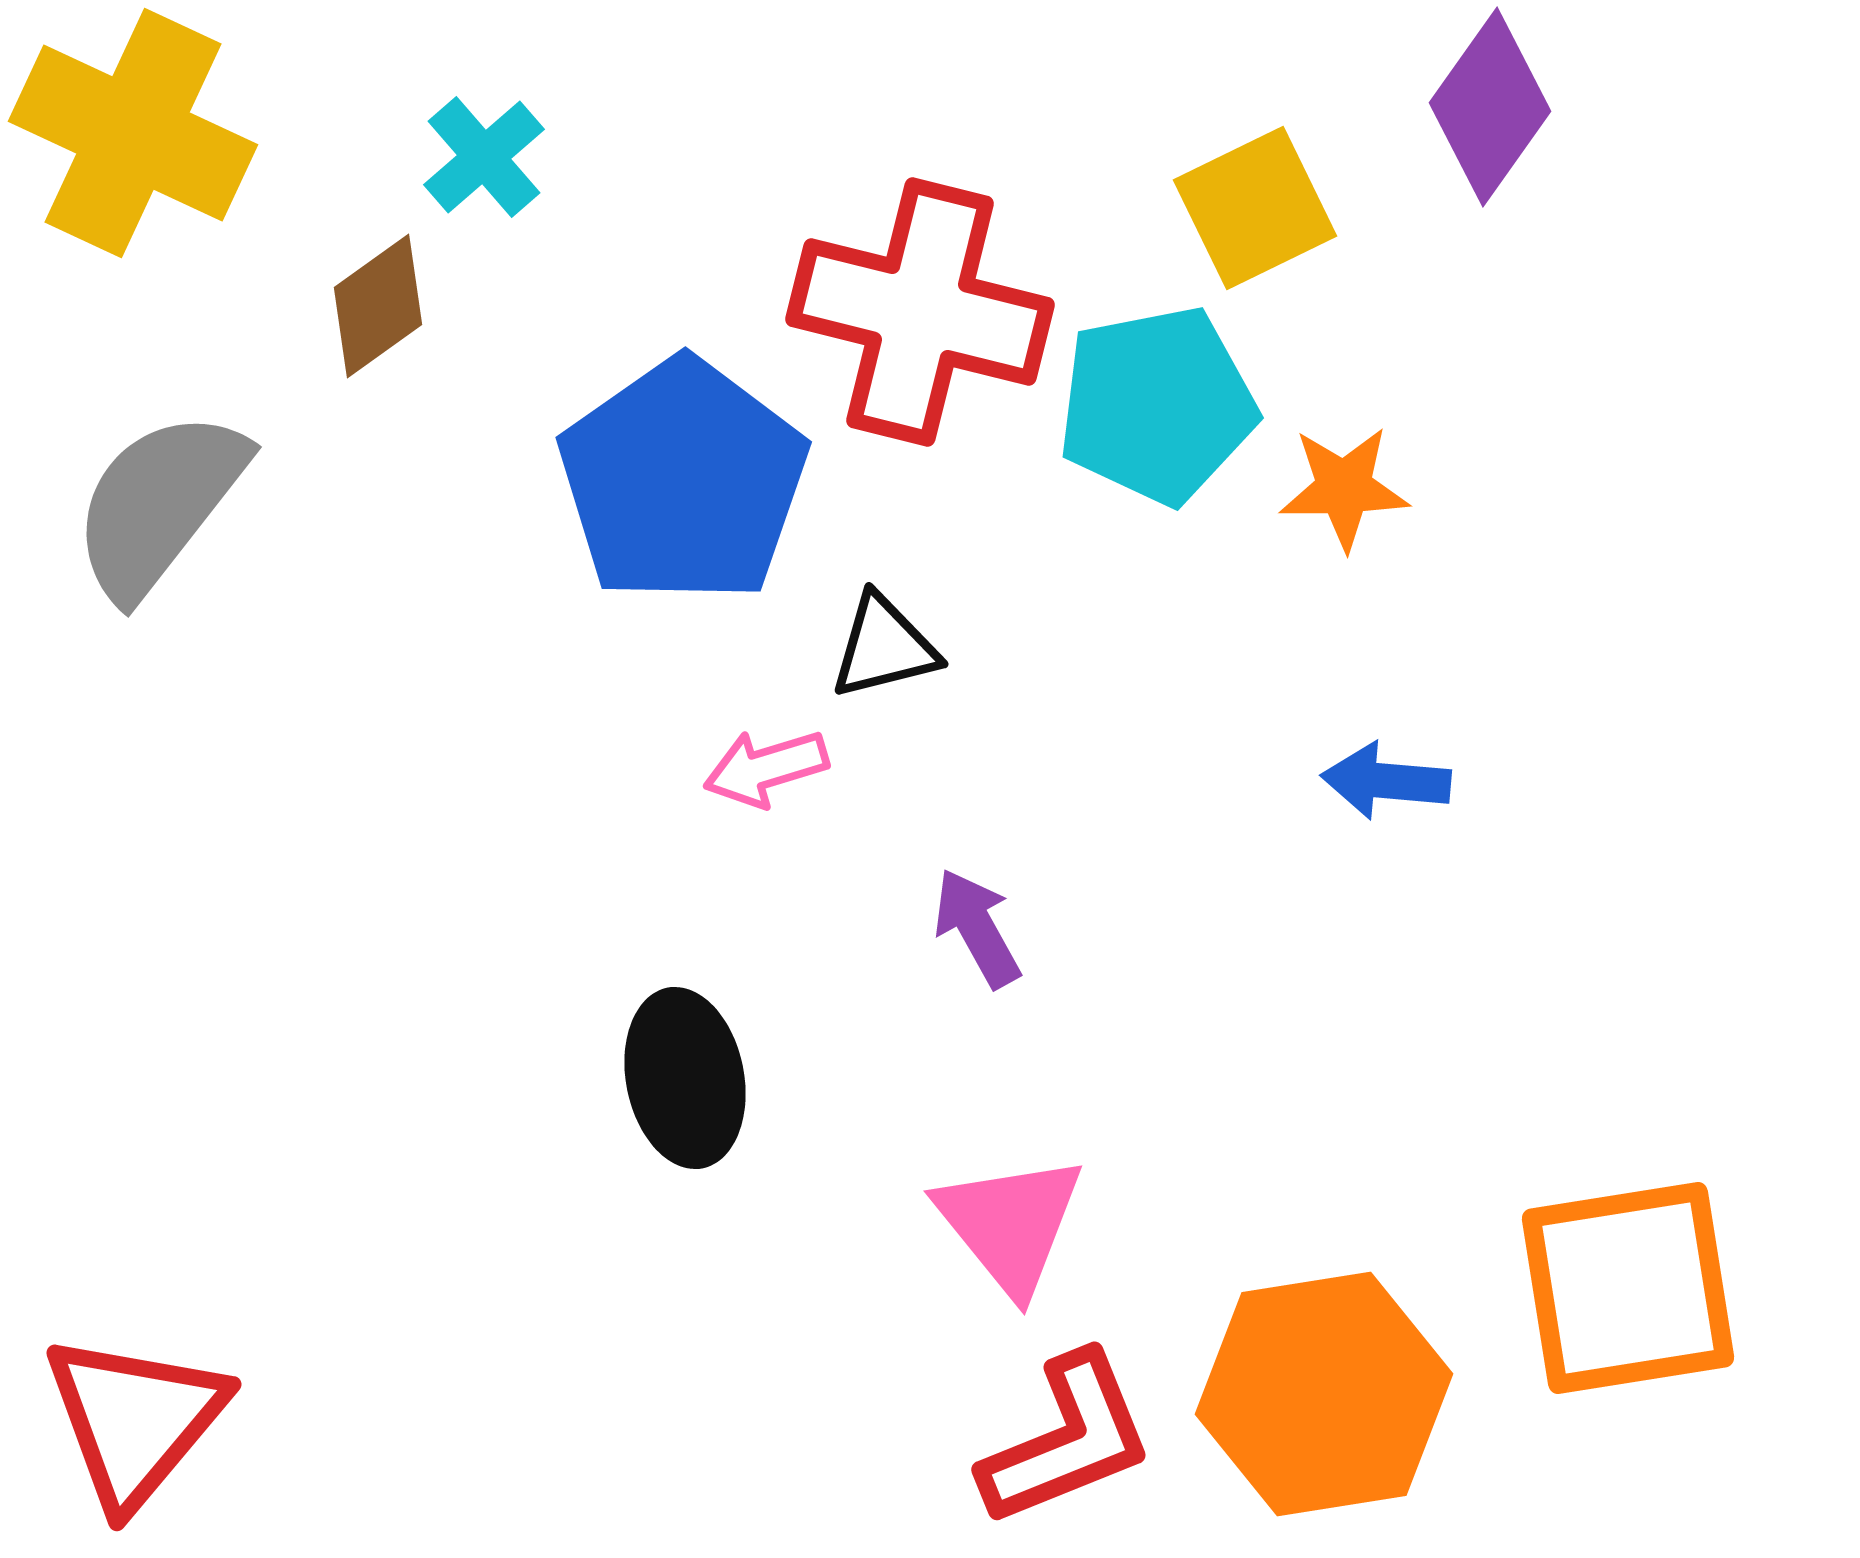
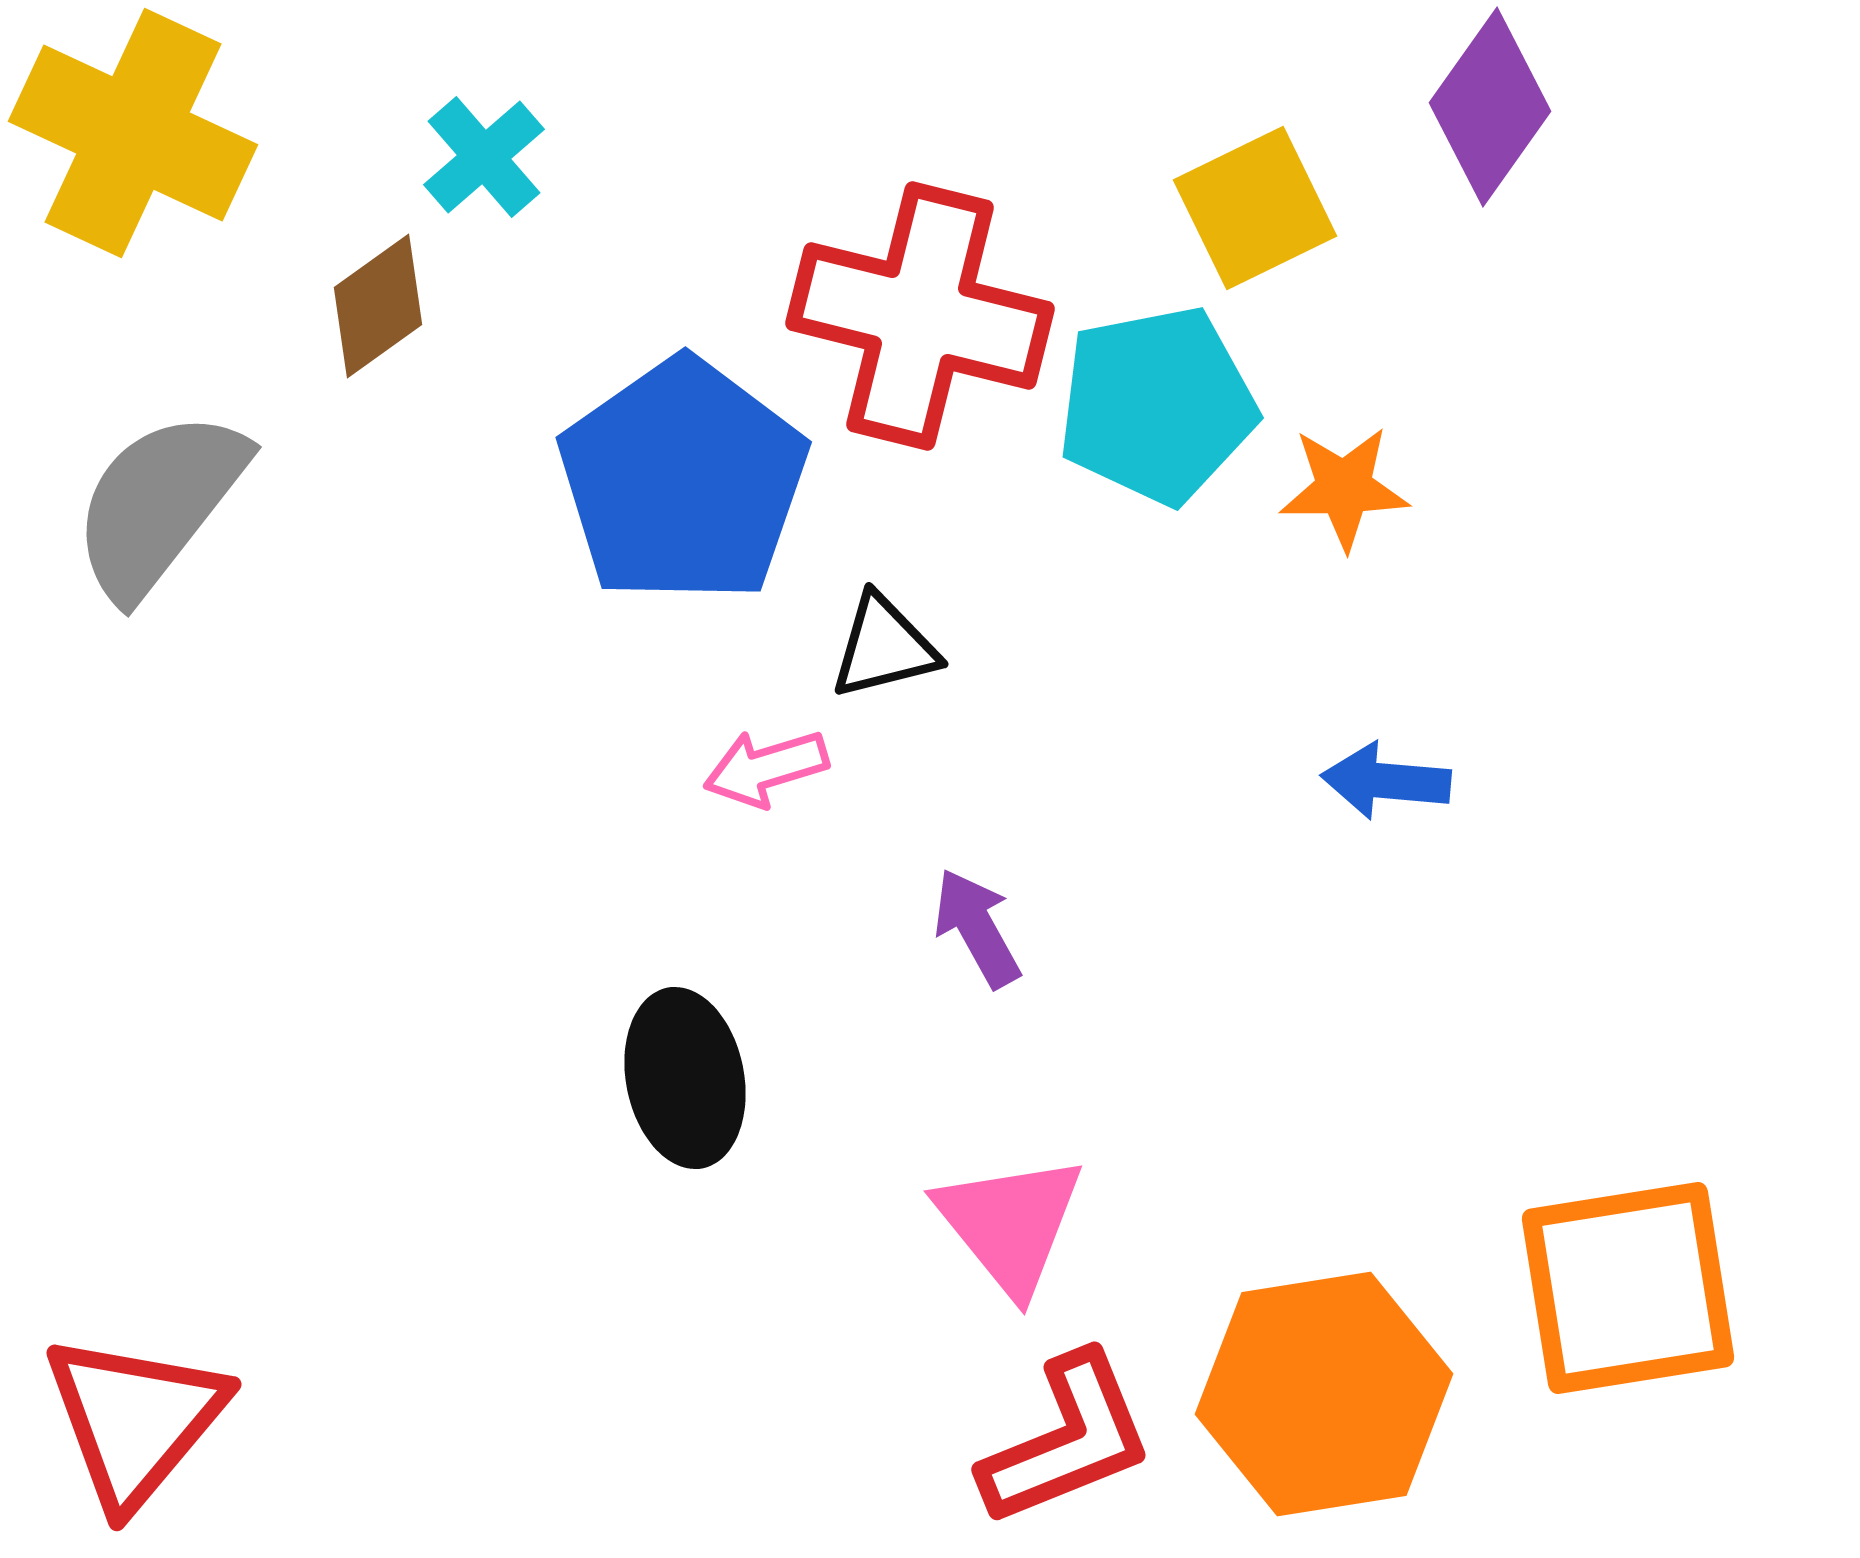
red cross: moved 4 px down
